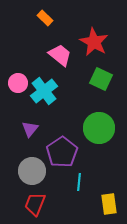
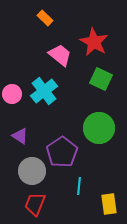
pink circle: moved 6 px left, 11 px down
purple triangle: moved 10 px left, 7 px down; rotated 36 degrees counterclockwise
cyan line: moved 4 px down
